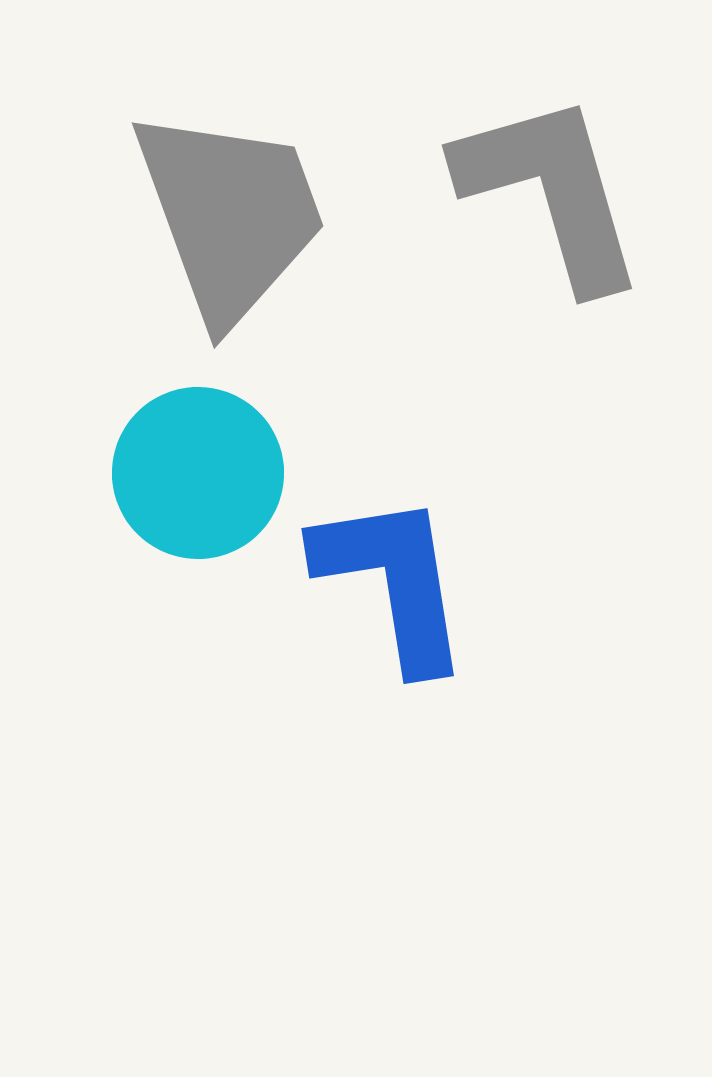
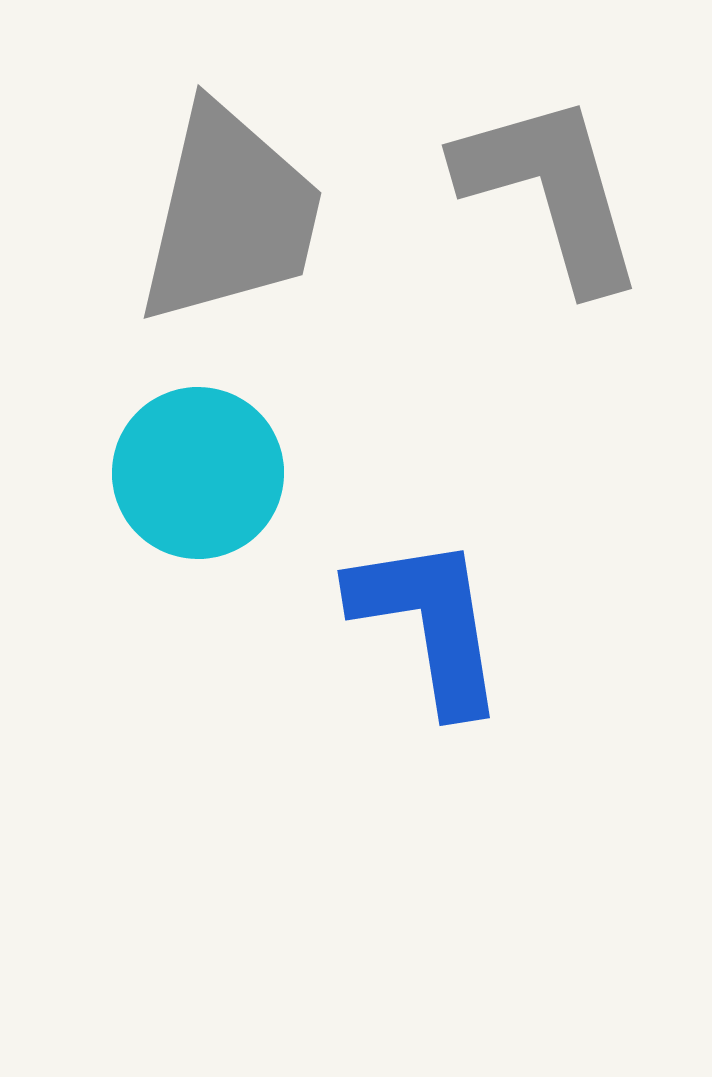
gray trapezoid: rotated 33 degrees clockwise
blue L-shape: moved 36 px right, 42 px down
